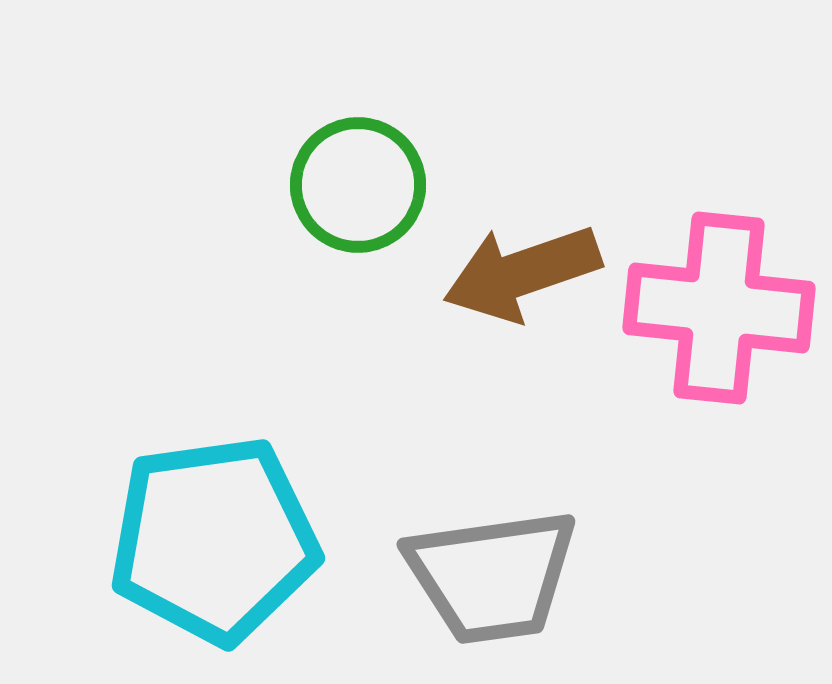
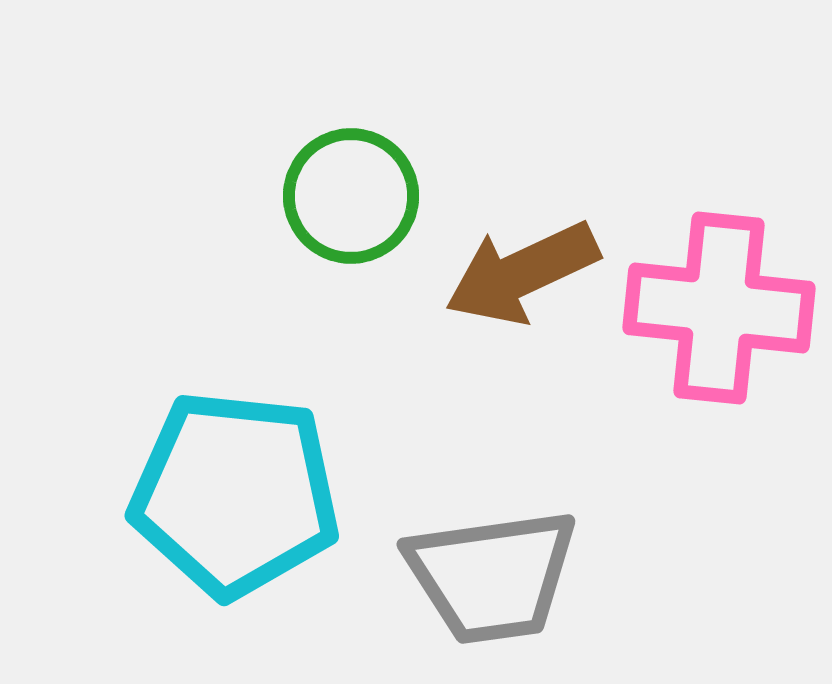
green circle: moved 7 px left, 11 px down
brown arrow: rotated 6 degrees counterclockwise
cyan pentagon: moved 21 px right, 46 px up; rotated 14 degrees clockwise
